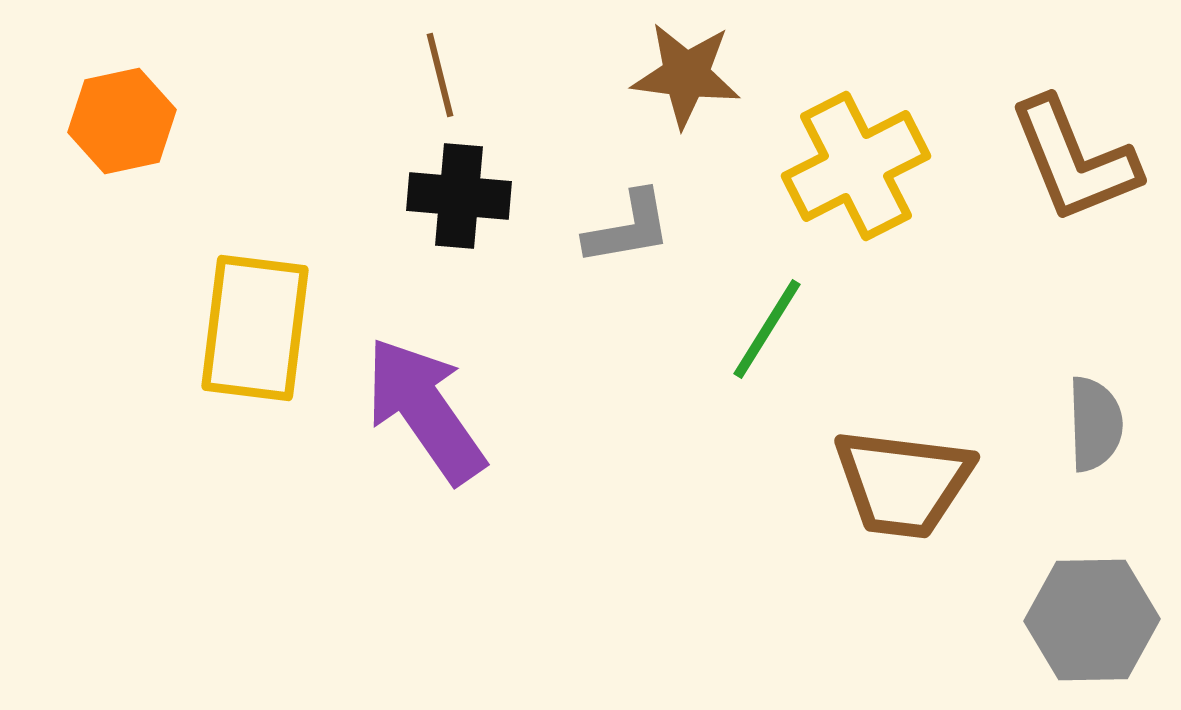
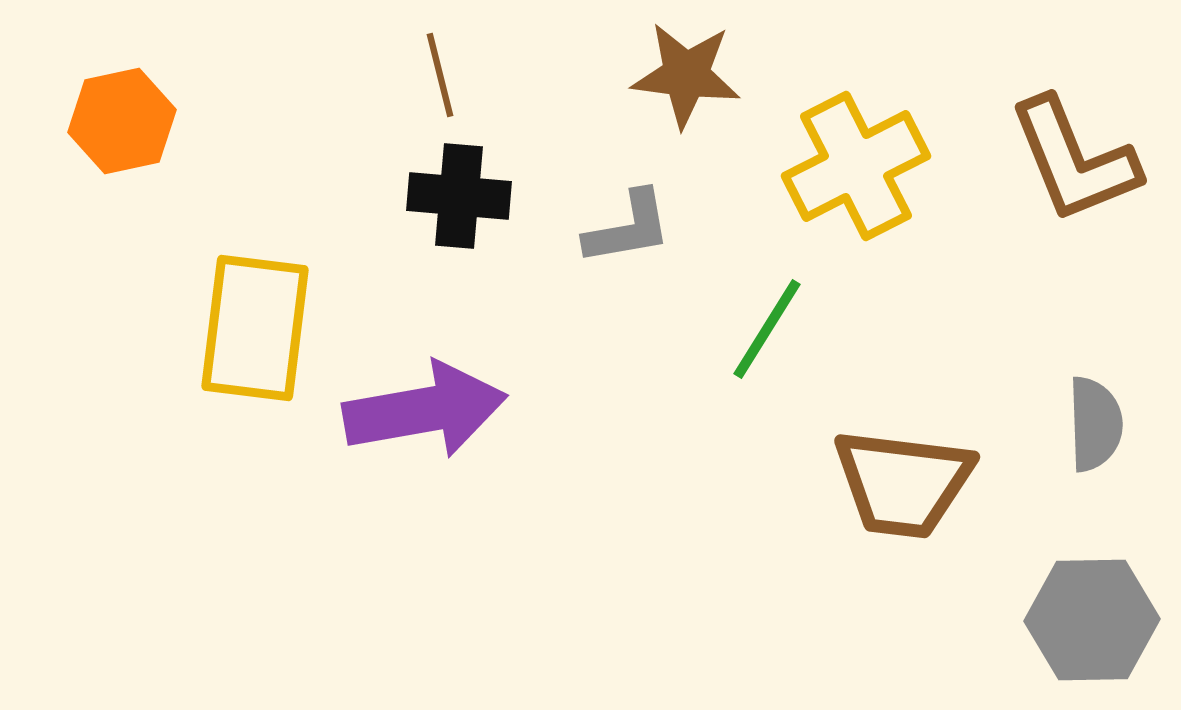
purple arrow: rotated 115 degrees clockwise
